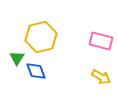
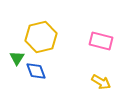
yellow arrow: moved 5 px down
